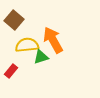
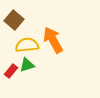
green triangle: moved 14 px left, 8 px down
